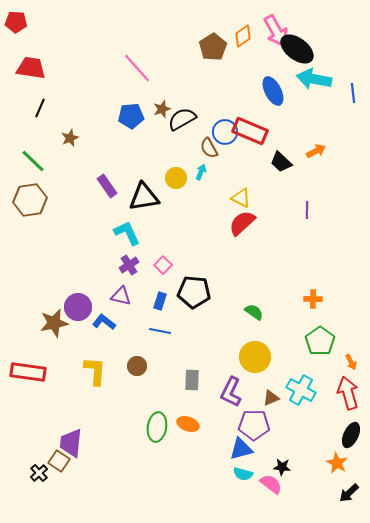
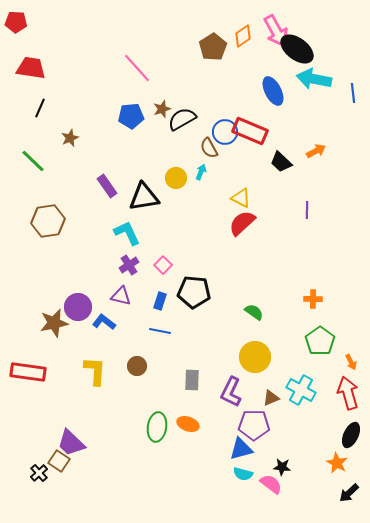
brown hexagon at (30, 200): moved 18 px right, 21 px down
purple trapezoid at (71, 443): rotated 52 degrees counterclockwise
